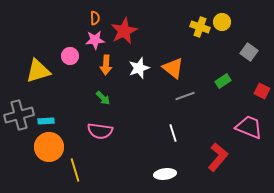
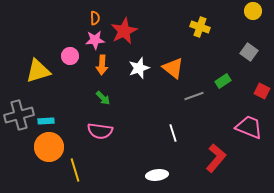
yellow circle: moved 31 px right, 11 px up
orange arrow: moved 4 px left
gray line: moved 9 px right
red L-shape: moved 2 px left, 1 px down
white ellipse: moved 8 px left, 1 px down
